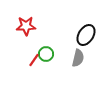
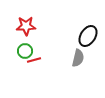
black ellipse: moved 2 px right, 1 px down
green circle: moved 21 px left, 3 px up
red line: rotated 40 degrees clockwise
